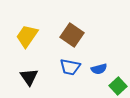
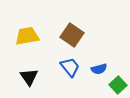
yellow trapezoid: rotated 45 degrees clockwise
blue trapezoid: rotated 140 degrees counterclockwise
green square: moved 1 px up
